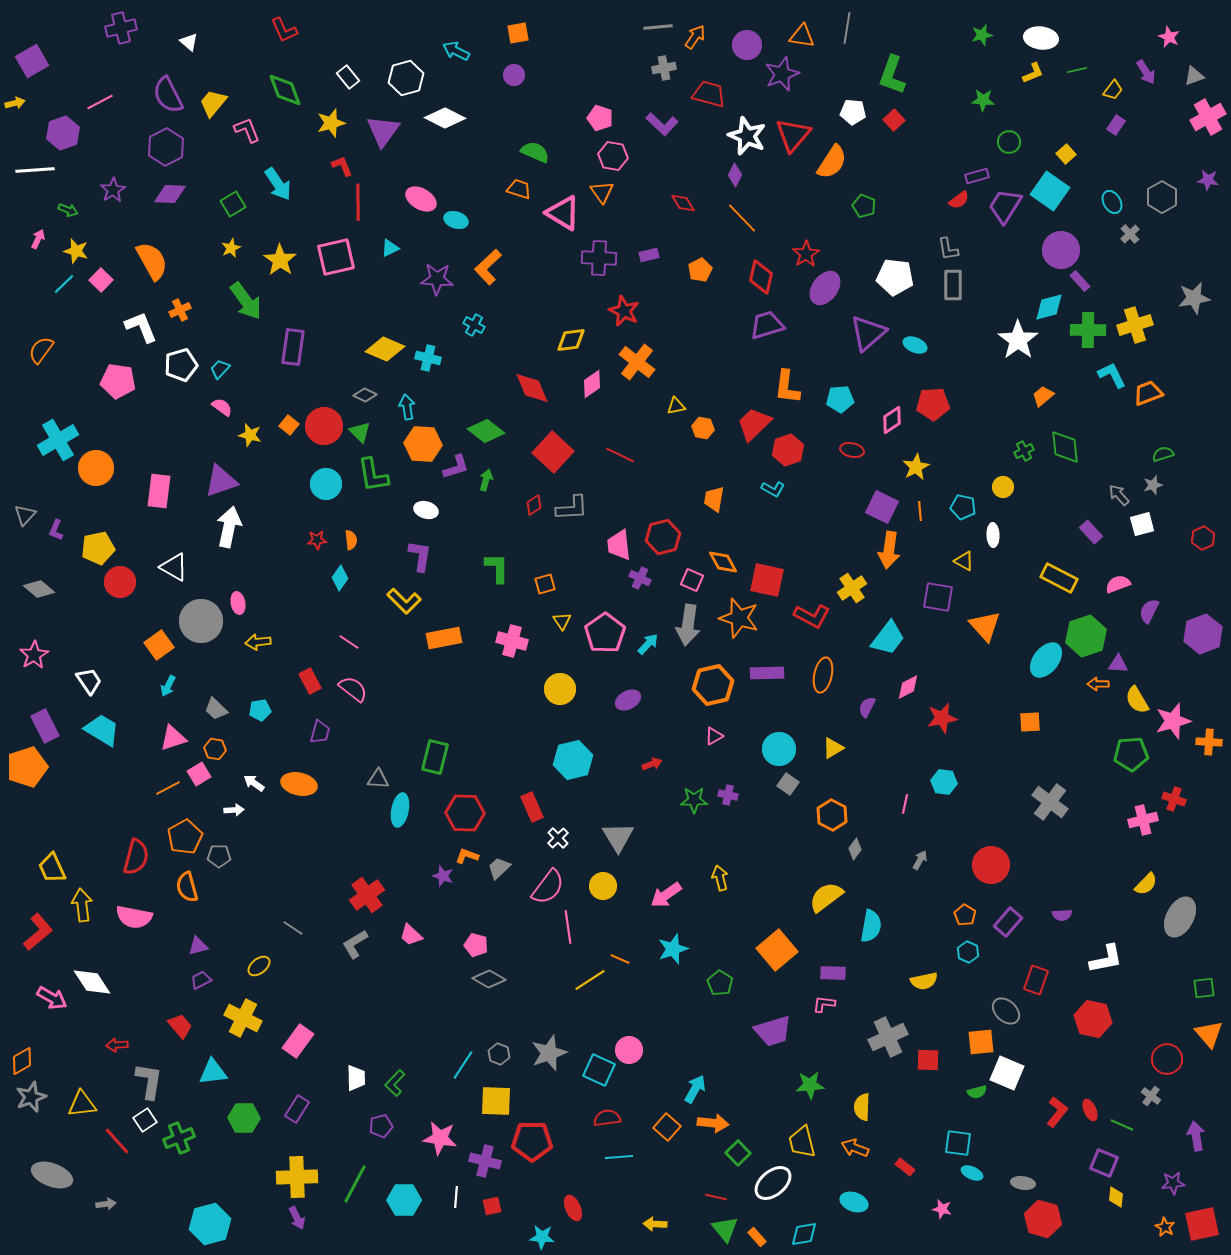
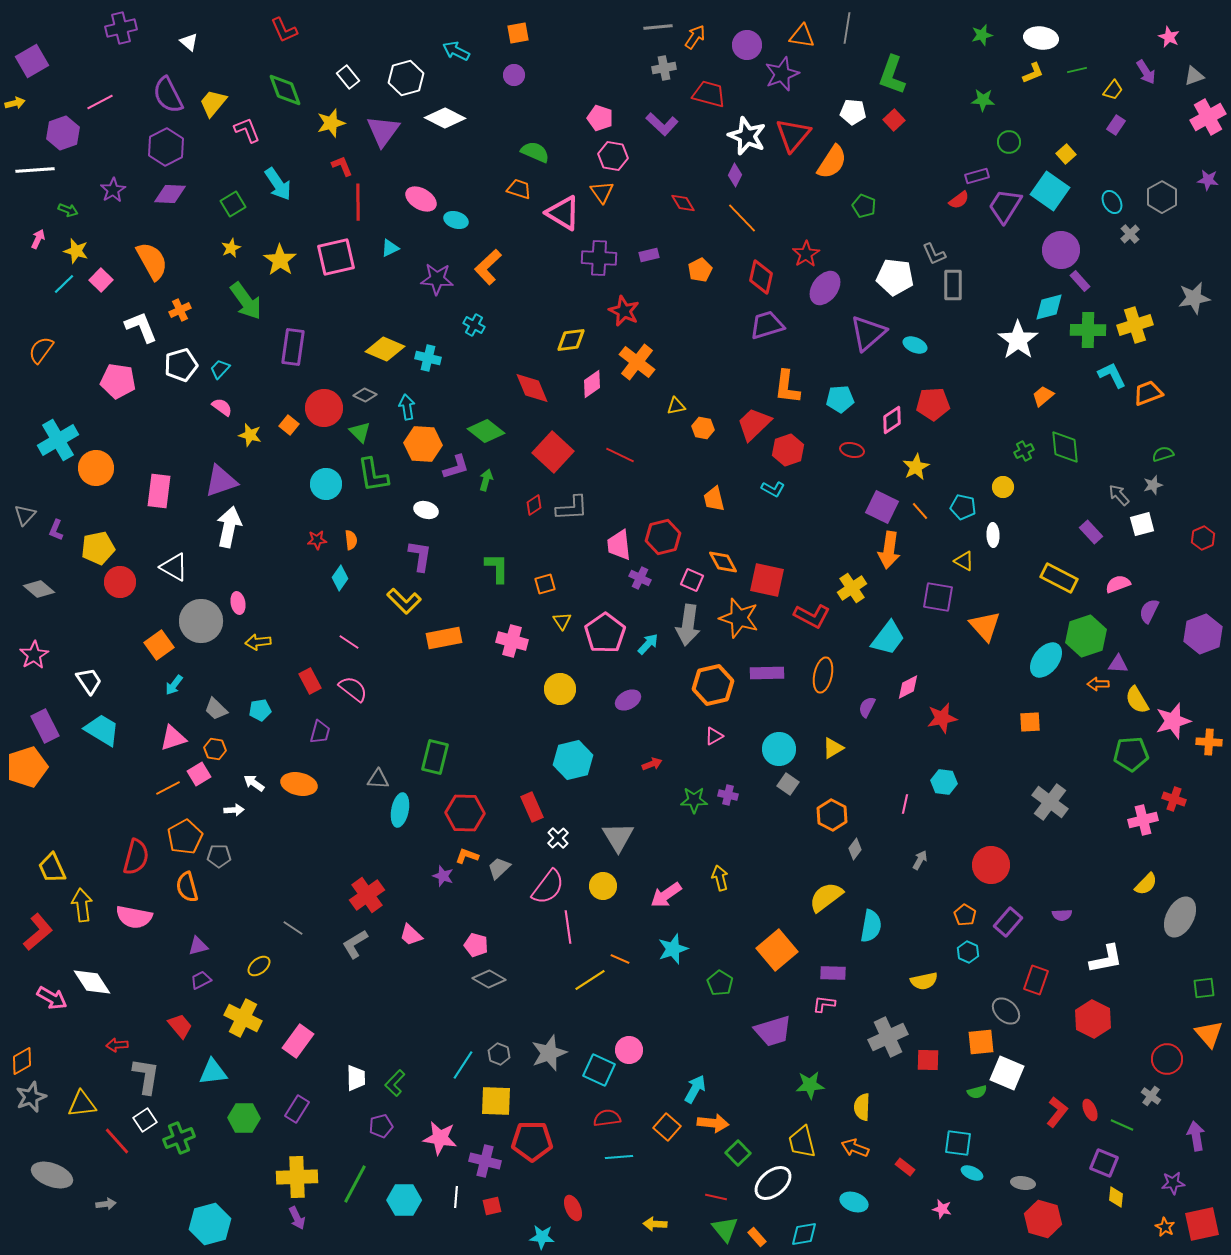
gray L-shape at (948, 249): moved 14 px left, 5 px down; rotated 15 degrees counterclockwise
red circle at (324, 426): moved 18 px up
orange trapezoid at (714, 499): rotated 24 degrees counterclockwise
orange line at (920, 511): rotated 36 degrees counterclockwise
cyan arrow at (168, 686): moved 6 px right, 1 px up; rotated 10 degrees clockwise
red hexagon at (1093, 1019): rotated 15 degrees clockwise
gray L-shape at (149, 1081): moved 3 px left, 5 px up
